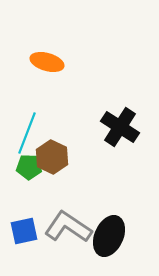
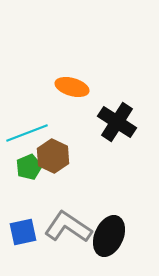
orange ellipse: moved 25 px right, 25 px down
black cross: moved 3 px left, 5 px up
cyan line: rotated 48 degrees clockwise
brown hexagon: moved 1 px right, 1 px up
green pentagon: rotated 25 degrees counterclockwise
blue square: moved 1 px left, 1 px down
